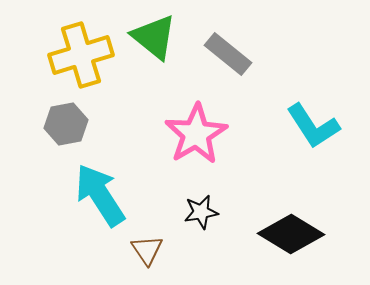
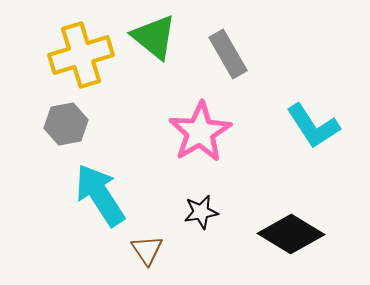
gray rectangle: rotated 21 degrees clockwise
pink star: moved 4 px right, 2 px up
